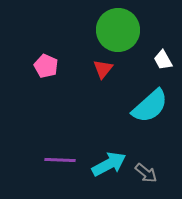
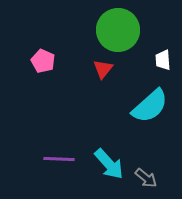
white trapezoid: rotated 25 degrees clockwise
pink pentagon: moved 3 px left, 5 px up
purple line: moved 1 px left, 1 px up
cyan arrow: rotated 76 degrees clockwise
gray arrow: moved 5 px down
